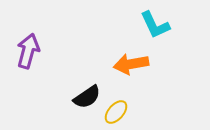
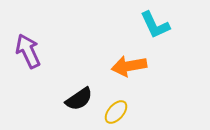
purple arrow: rotated 40 degrees counterclockwise
orange arrow: moved 2 px left, 2 px down
black semicircle: moved 8 px left, 2 px down
